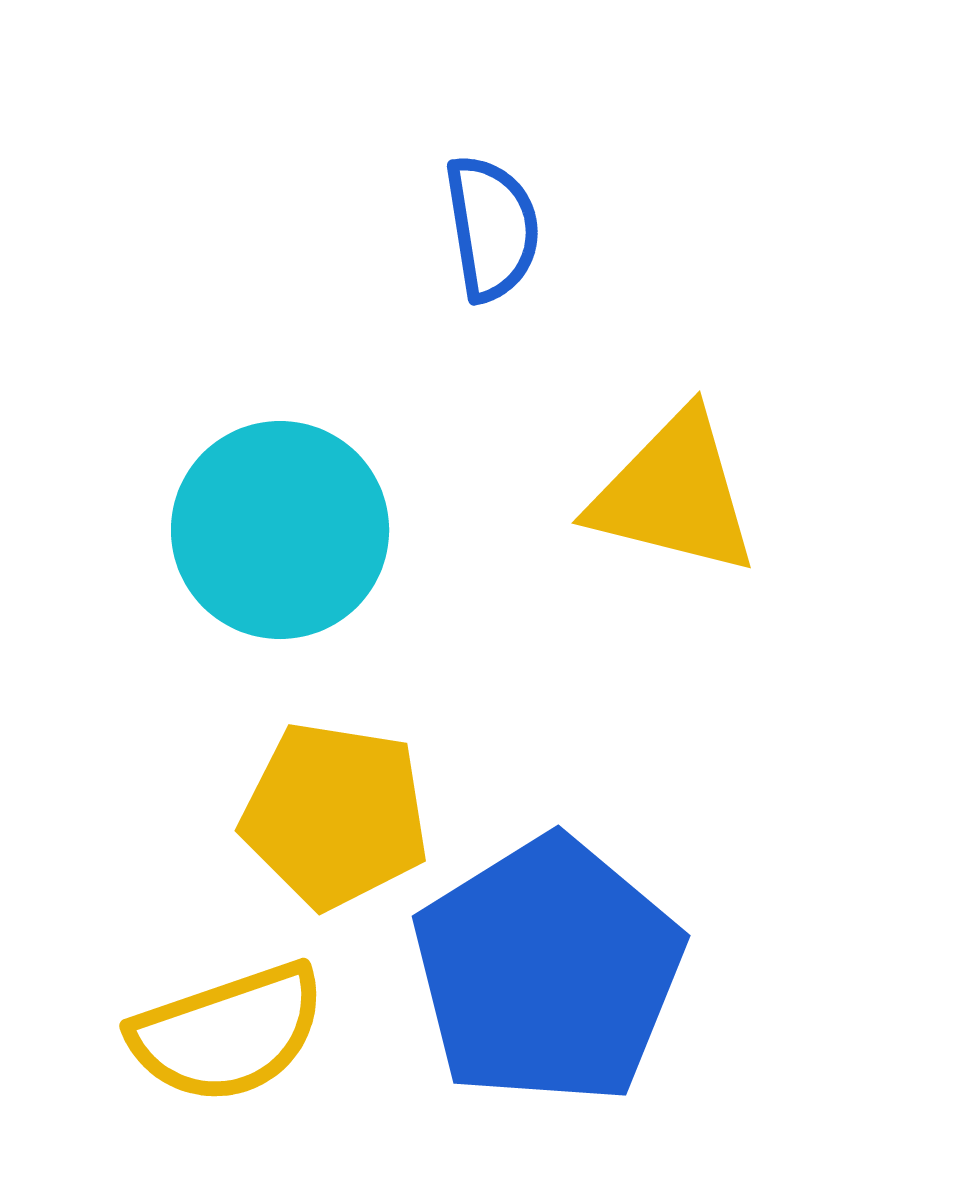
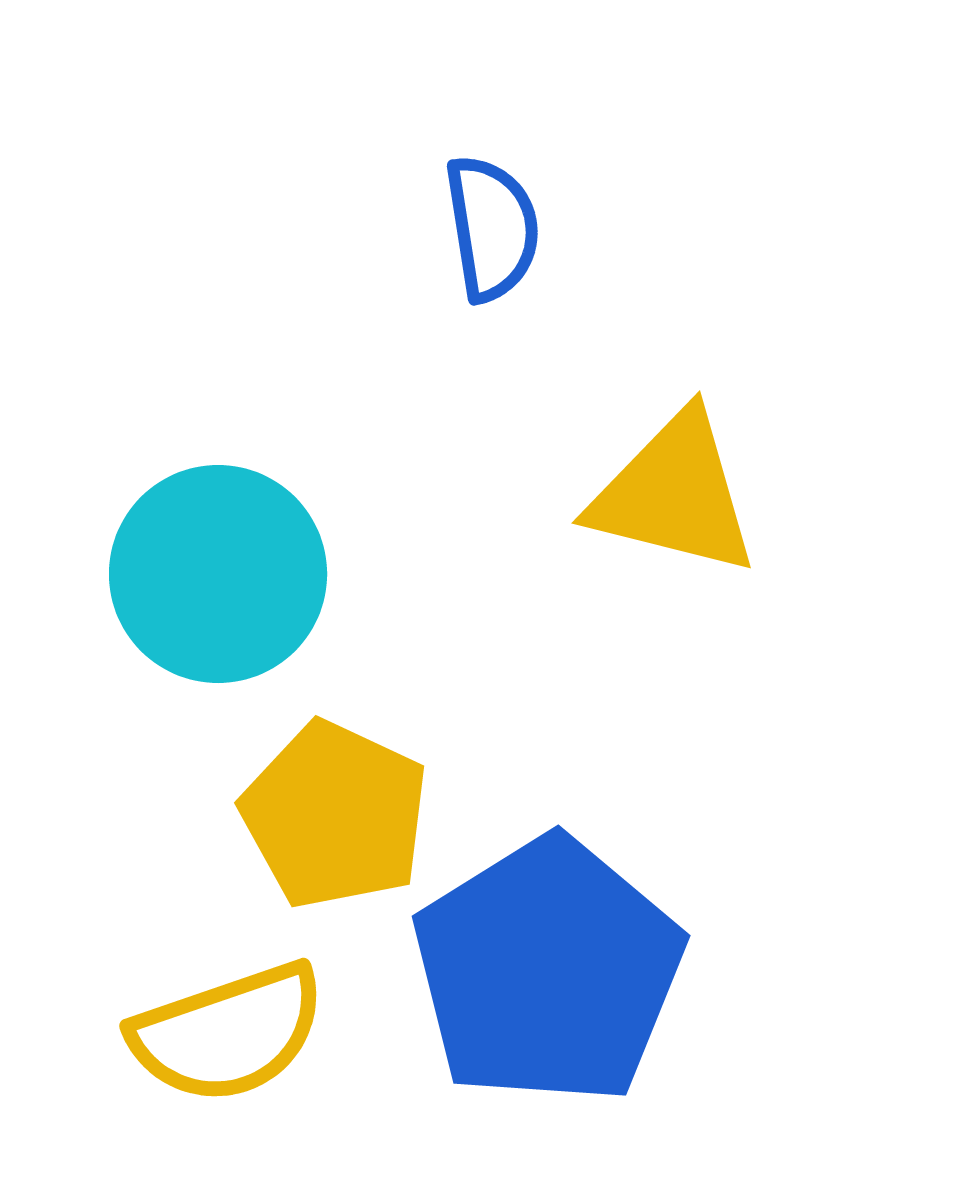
cyan circle: moved 62 px left, 44 px down
yellow pentagon: rotated 16 degrees clockwise
